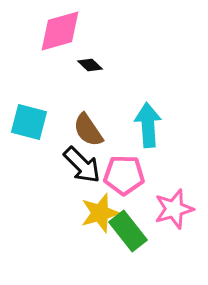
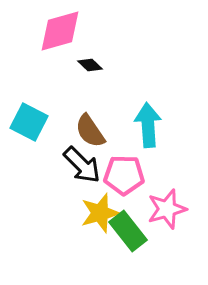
cyan square: rotated 12 degrees clockwise
brown semicircle: moved 2 px right, 1 px down
pink star: moved 7 px left
